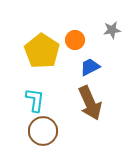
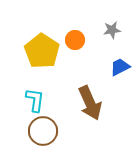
blue trapezoid: moved 30 px right
